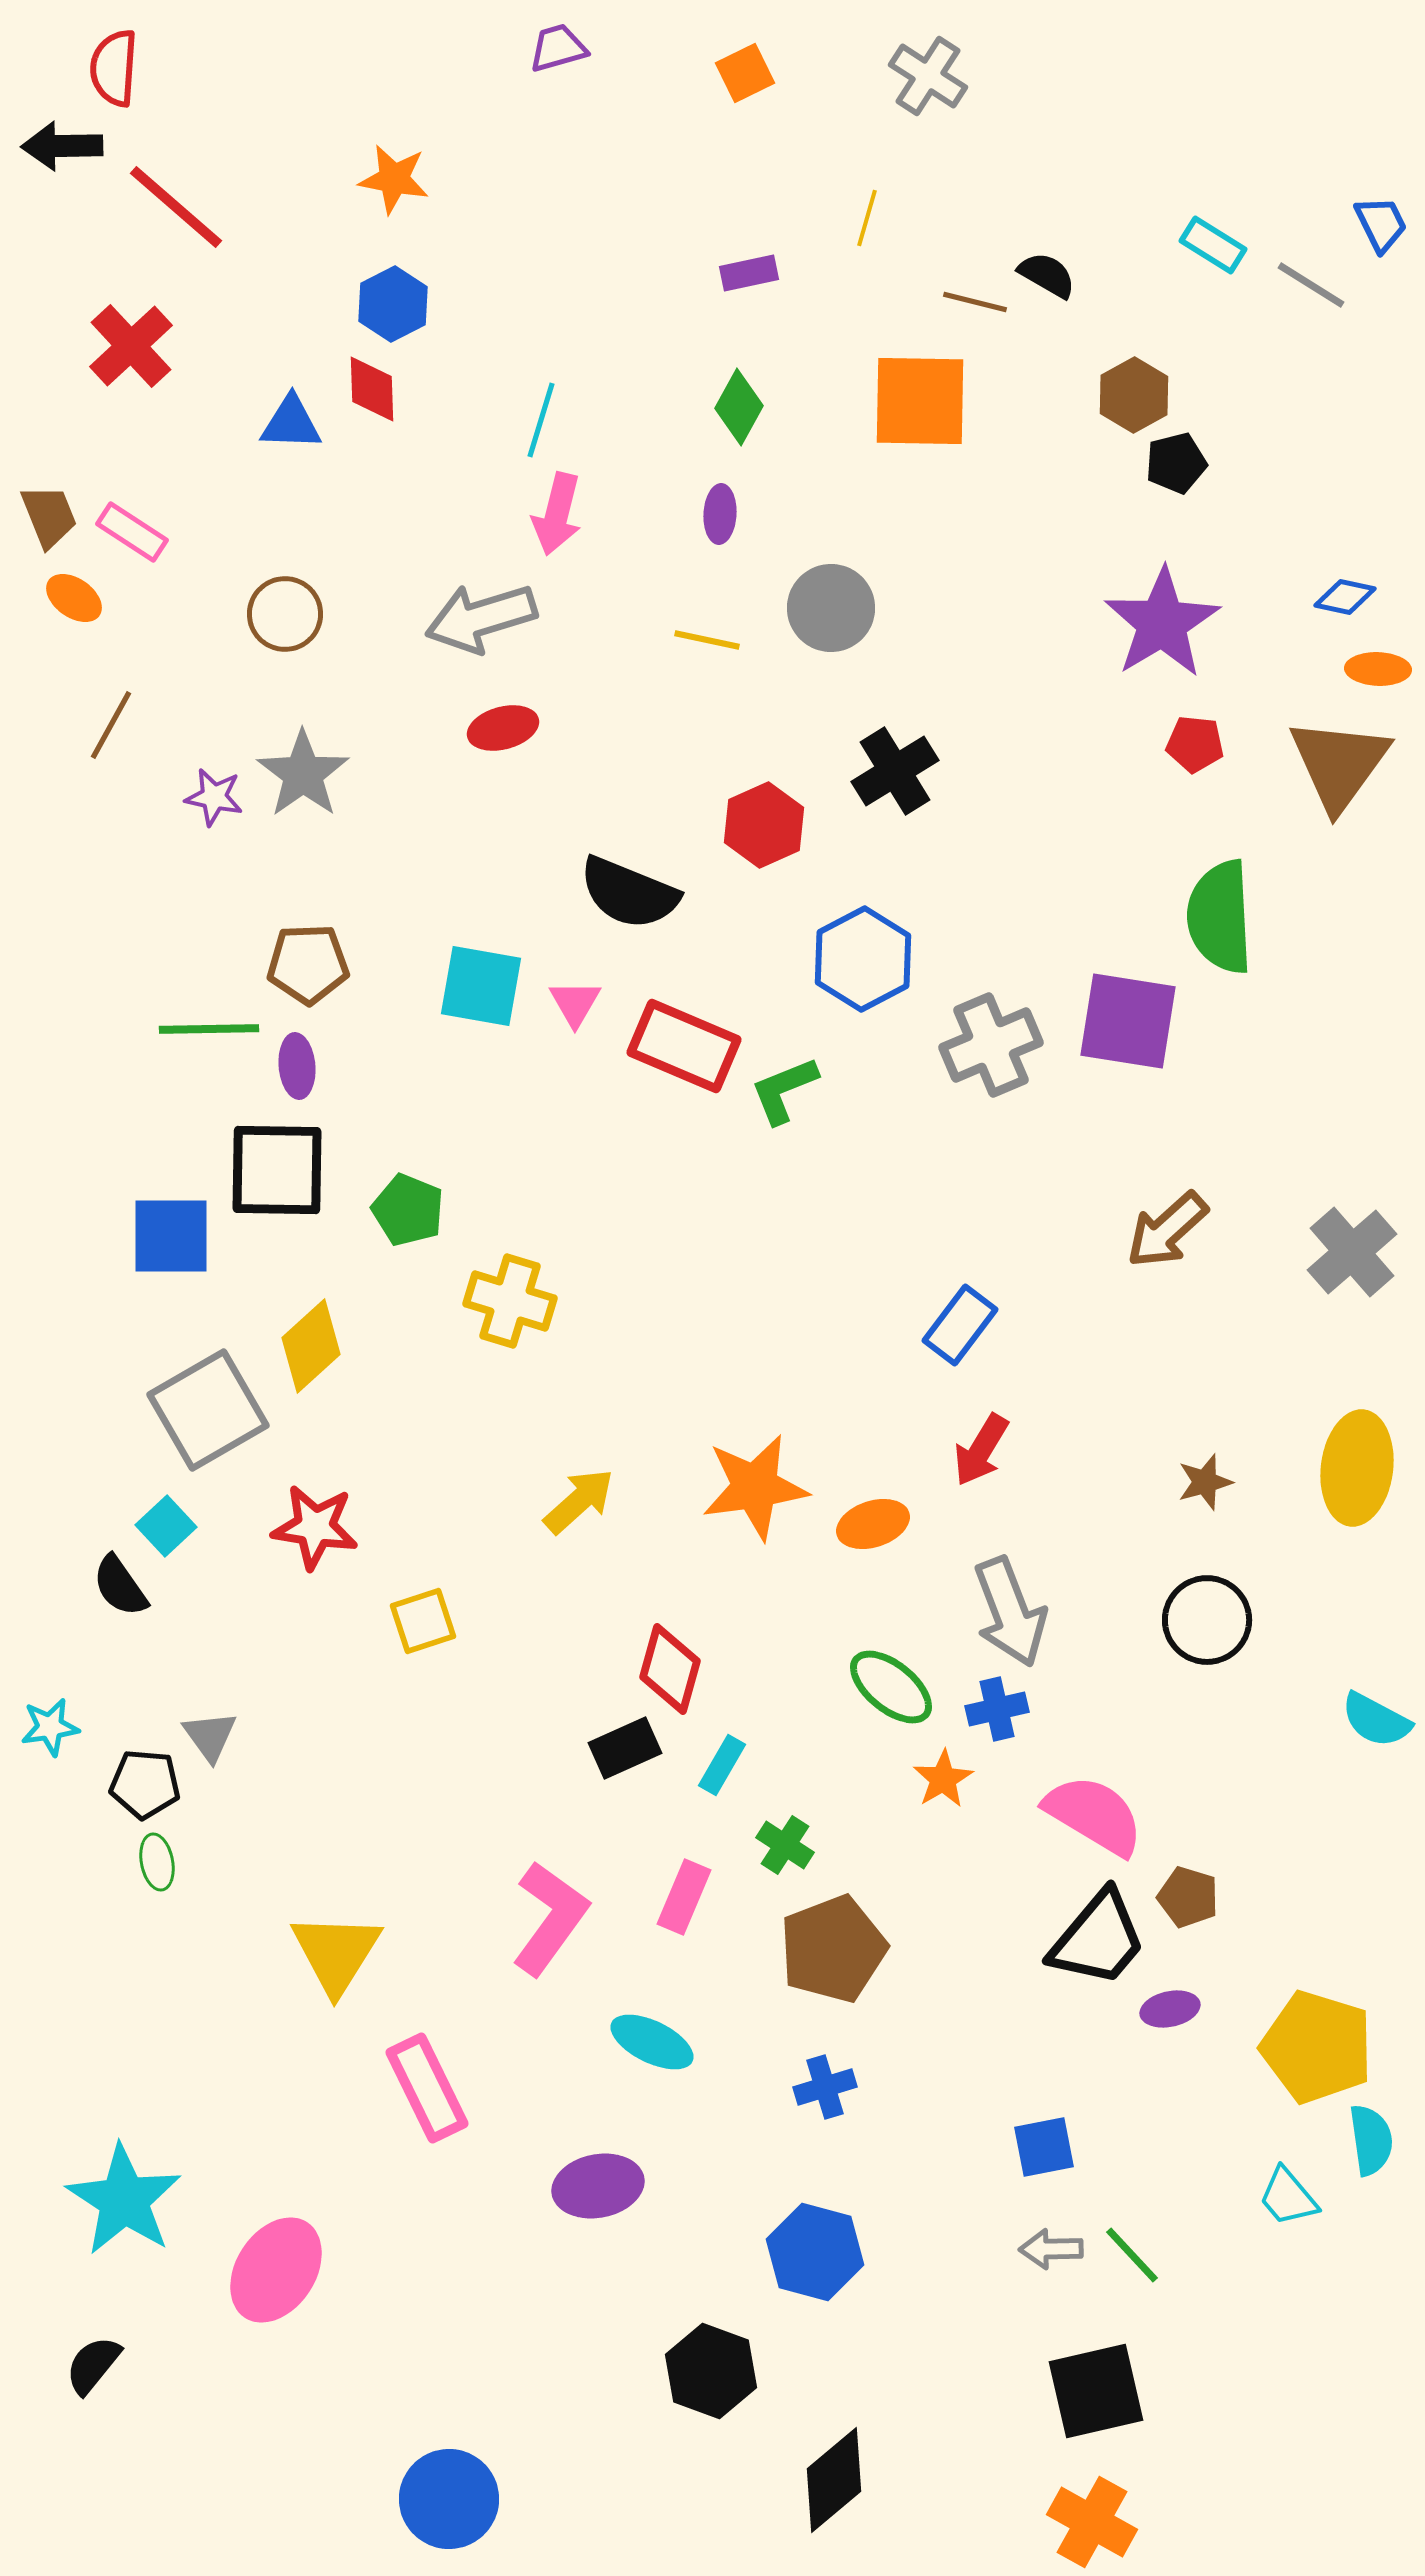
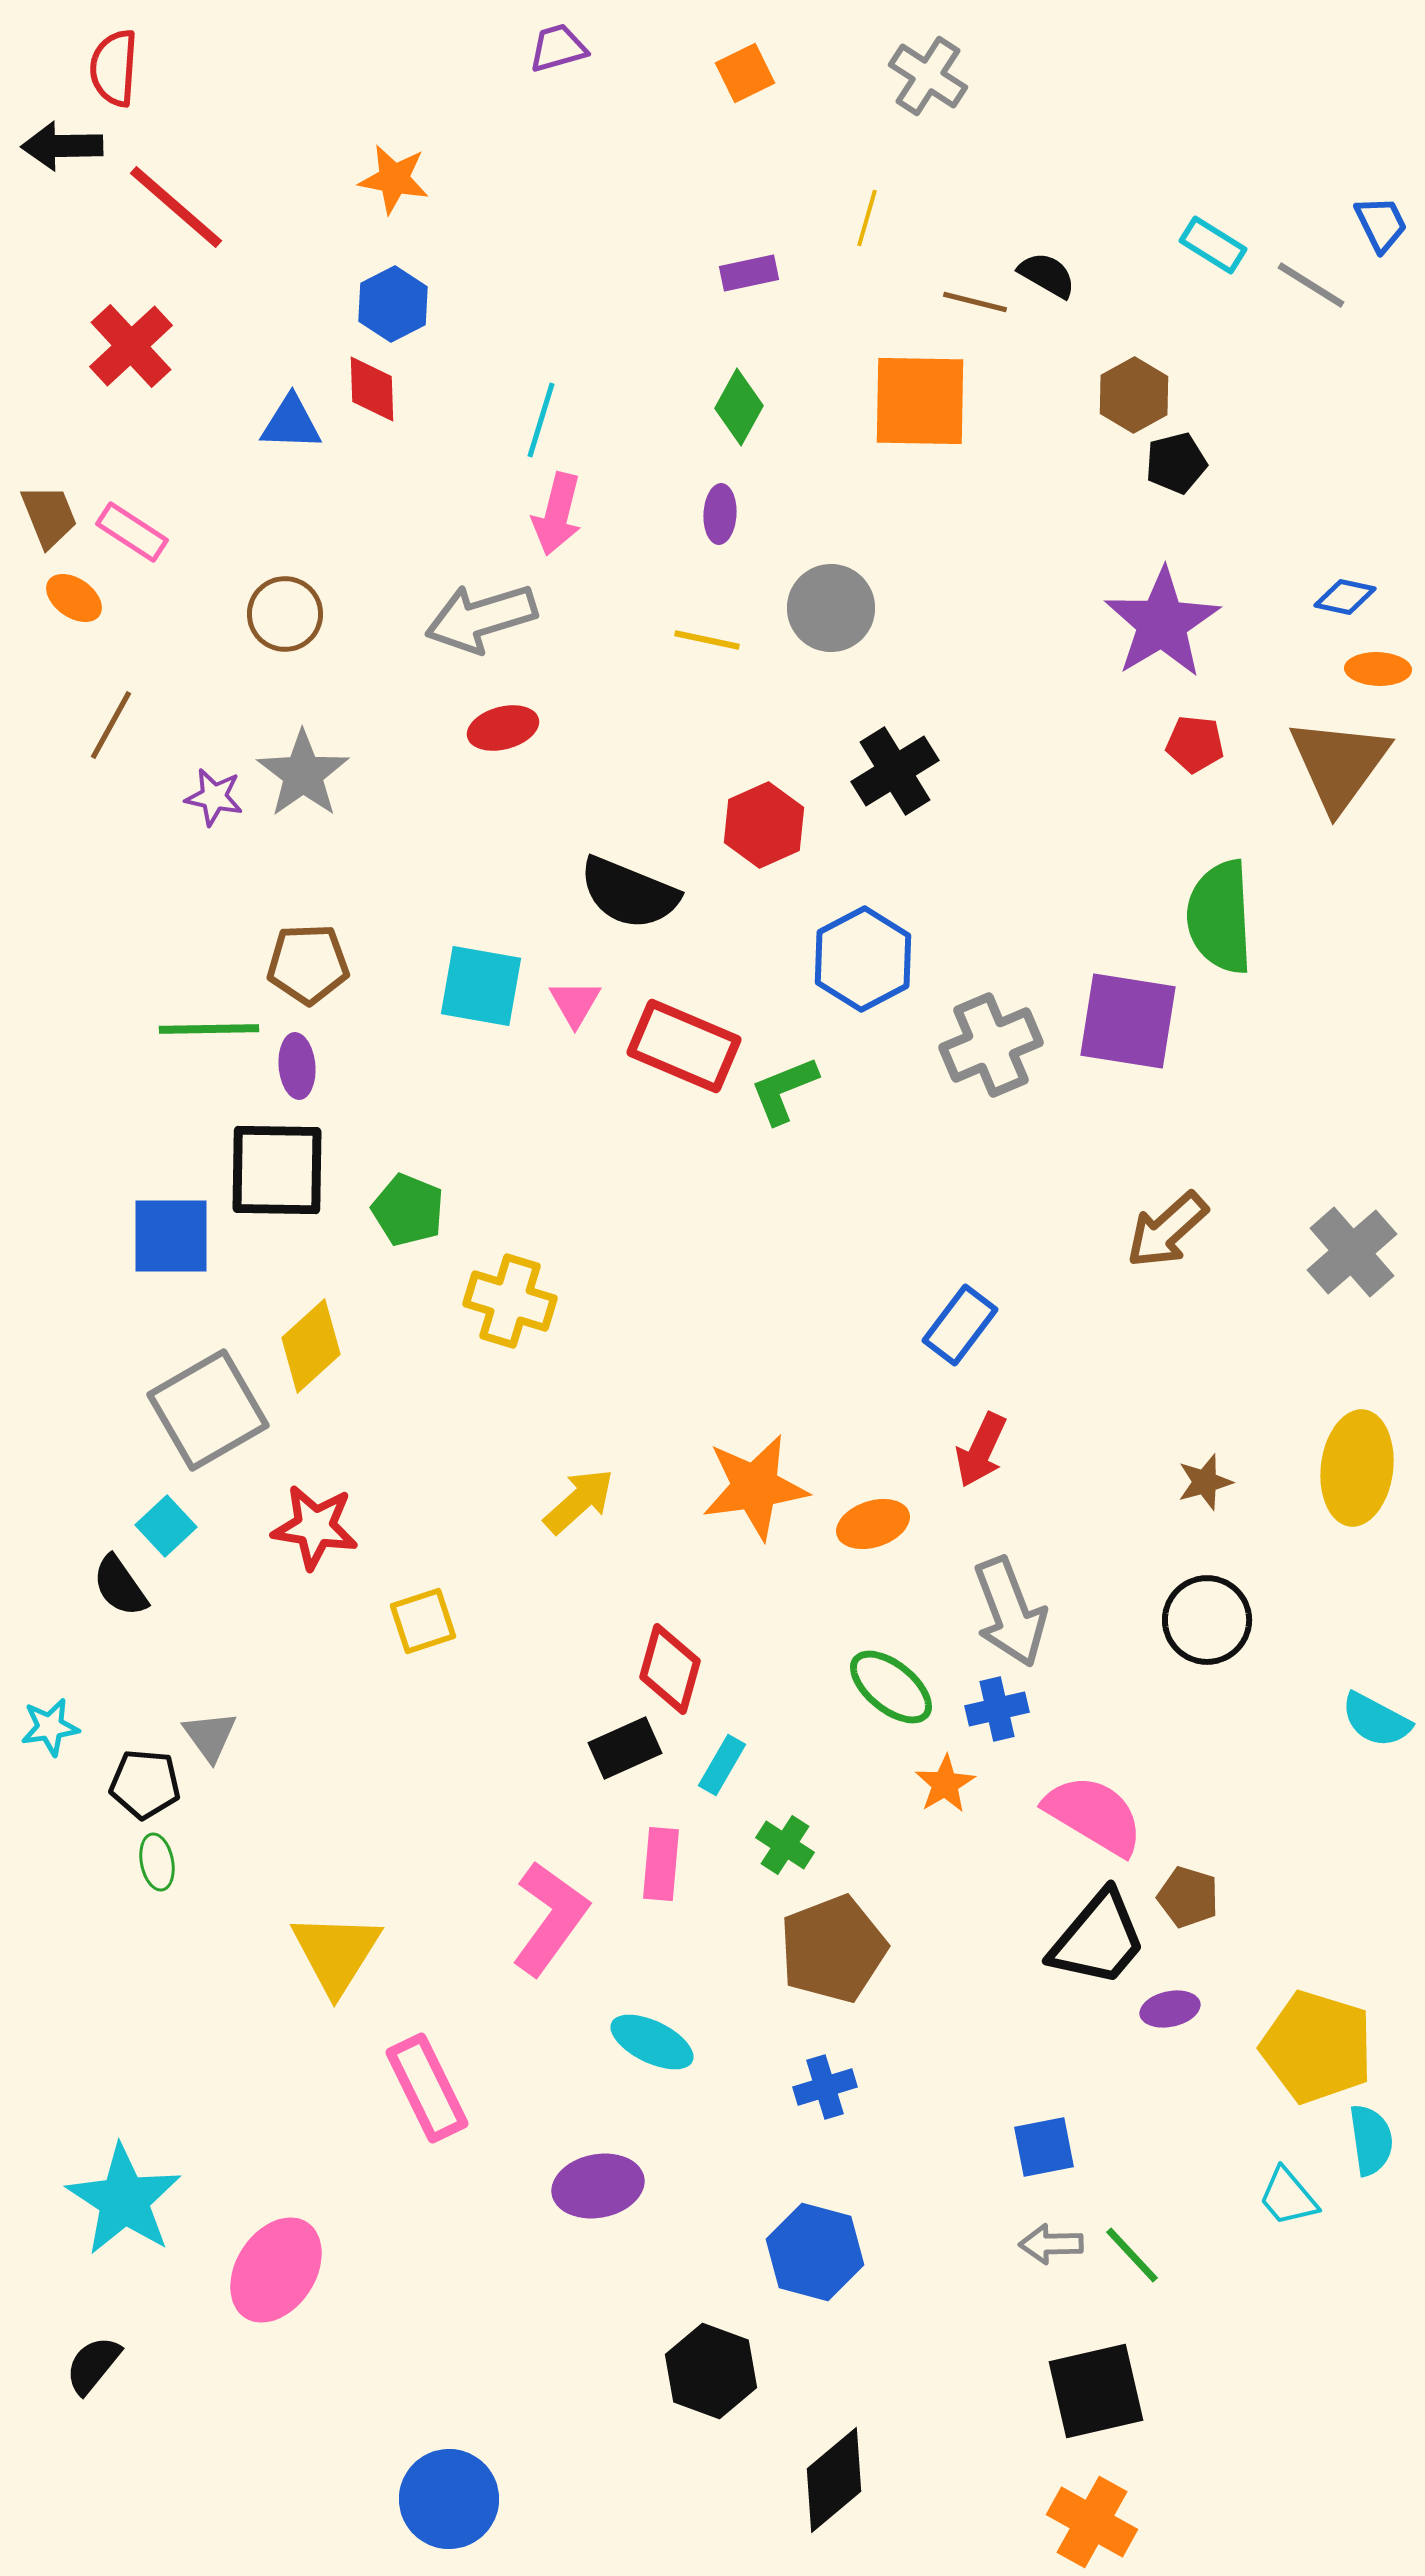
red arrow at (981, 1450): rotated 6 degrees counterclockwise
orange star at (943, 1779): moved 2 px right, 5 px down
pink rectangle at (684, 1897): moved 23 px left, 33 px up; rotated 18 degrees counterclockwise
gray arrow at (1051, 2249): moved 5 px up
